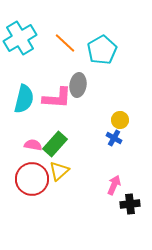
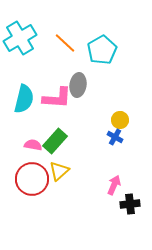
blue cross: moved 1 px right, 1 px up
green rectangle: moved 3 px up
